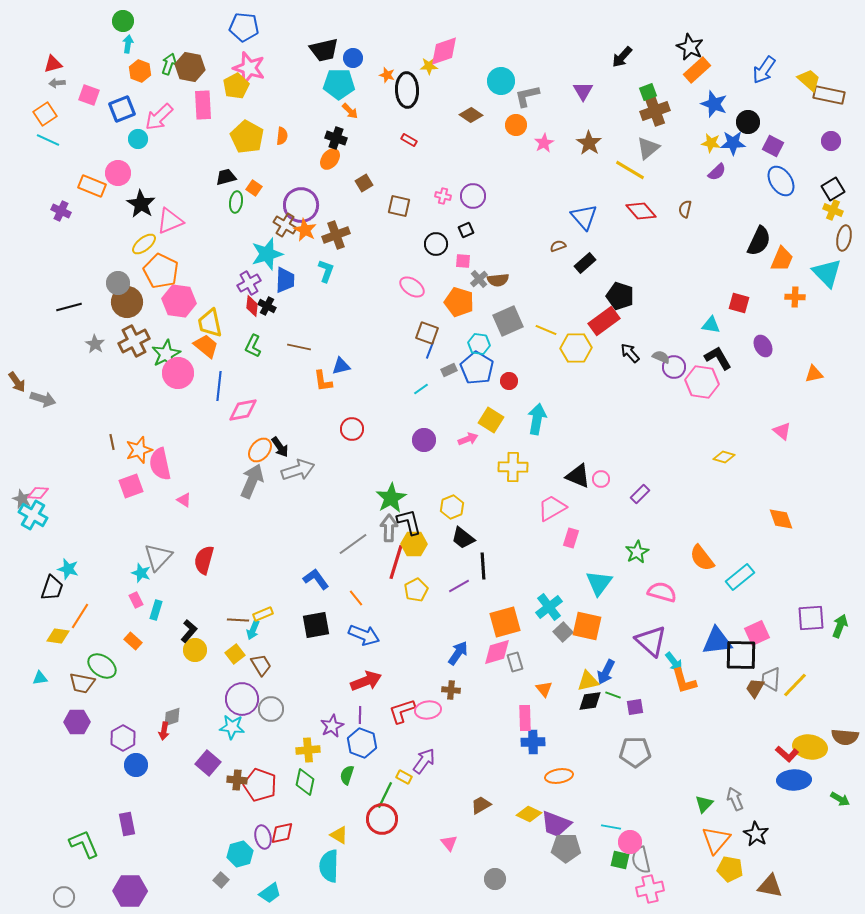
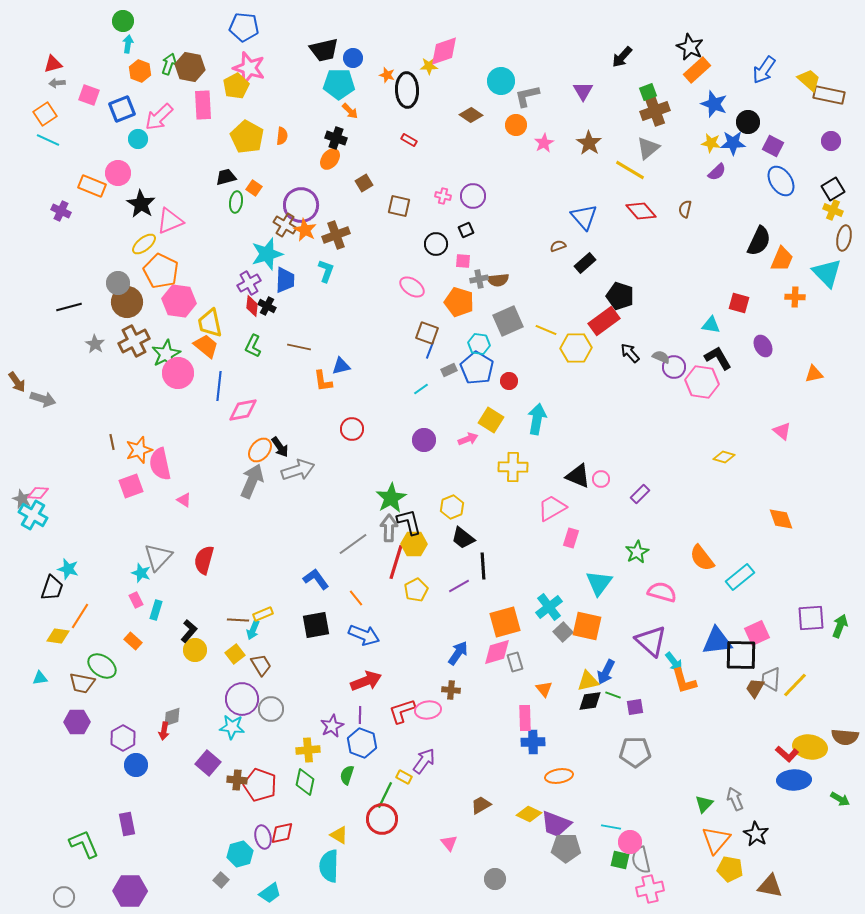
gray cross at (479, 279): rotated 30 degrees clockwise
